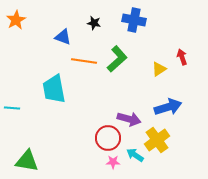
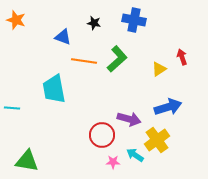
orange star: rotated 24 degrees counterclockwise
red circle: moved 6 px left, 3 px up
